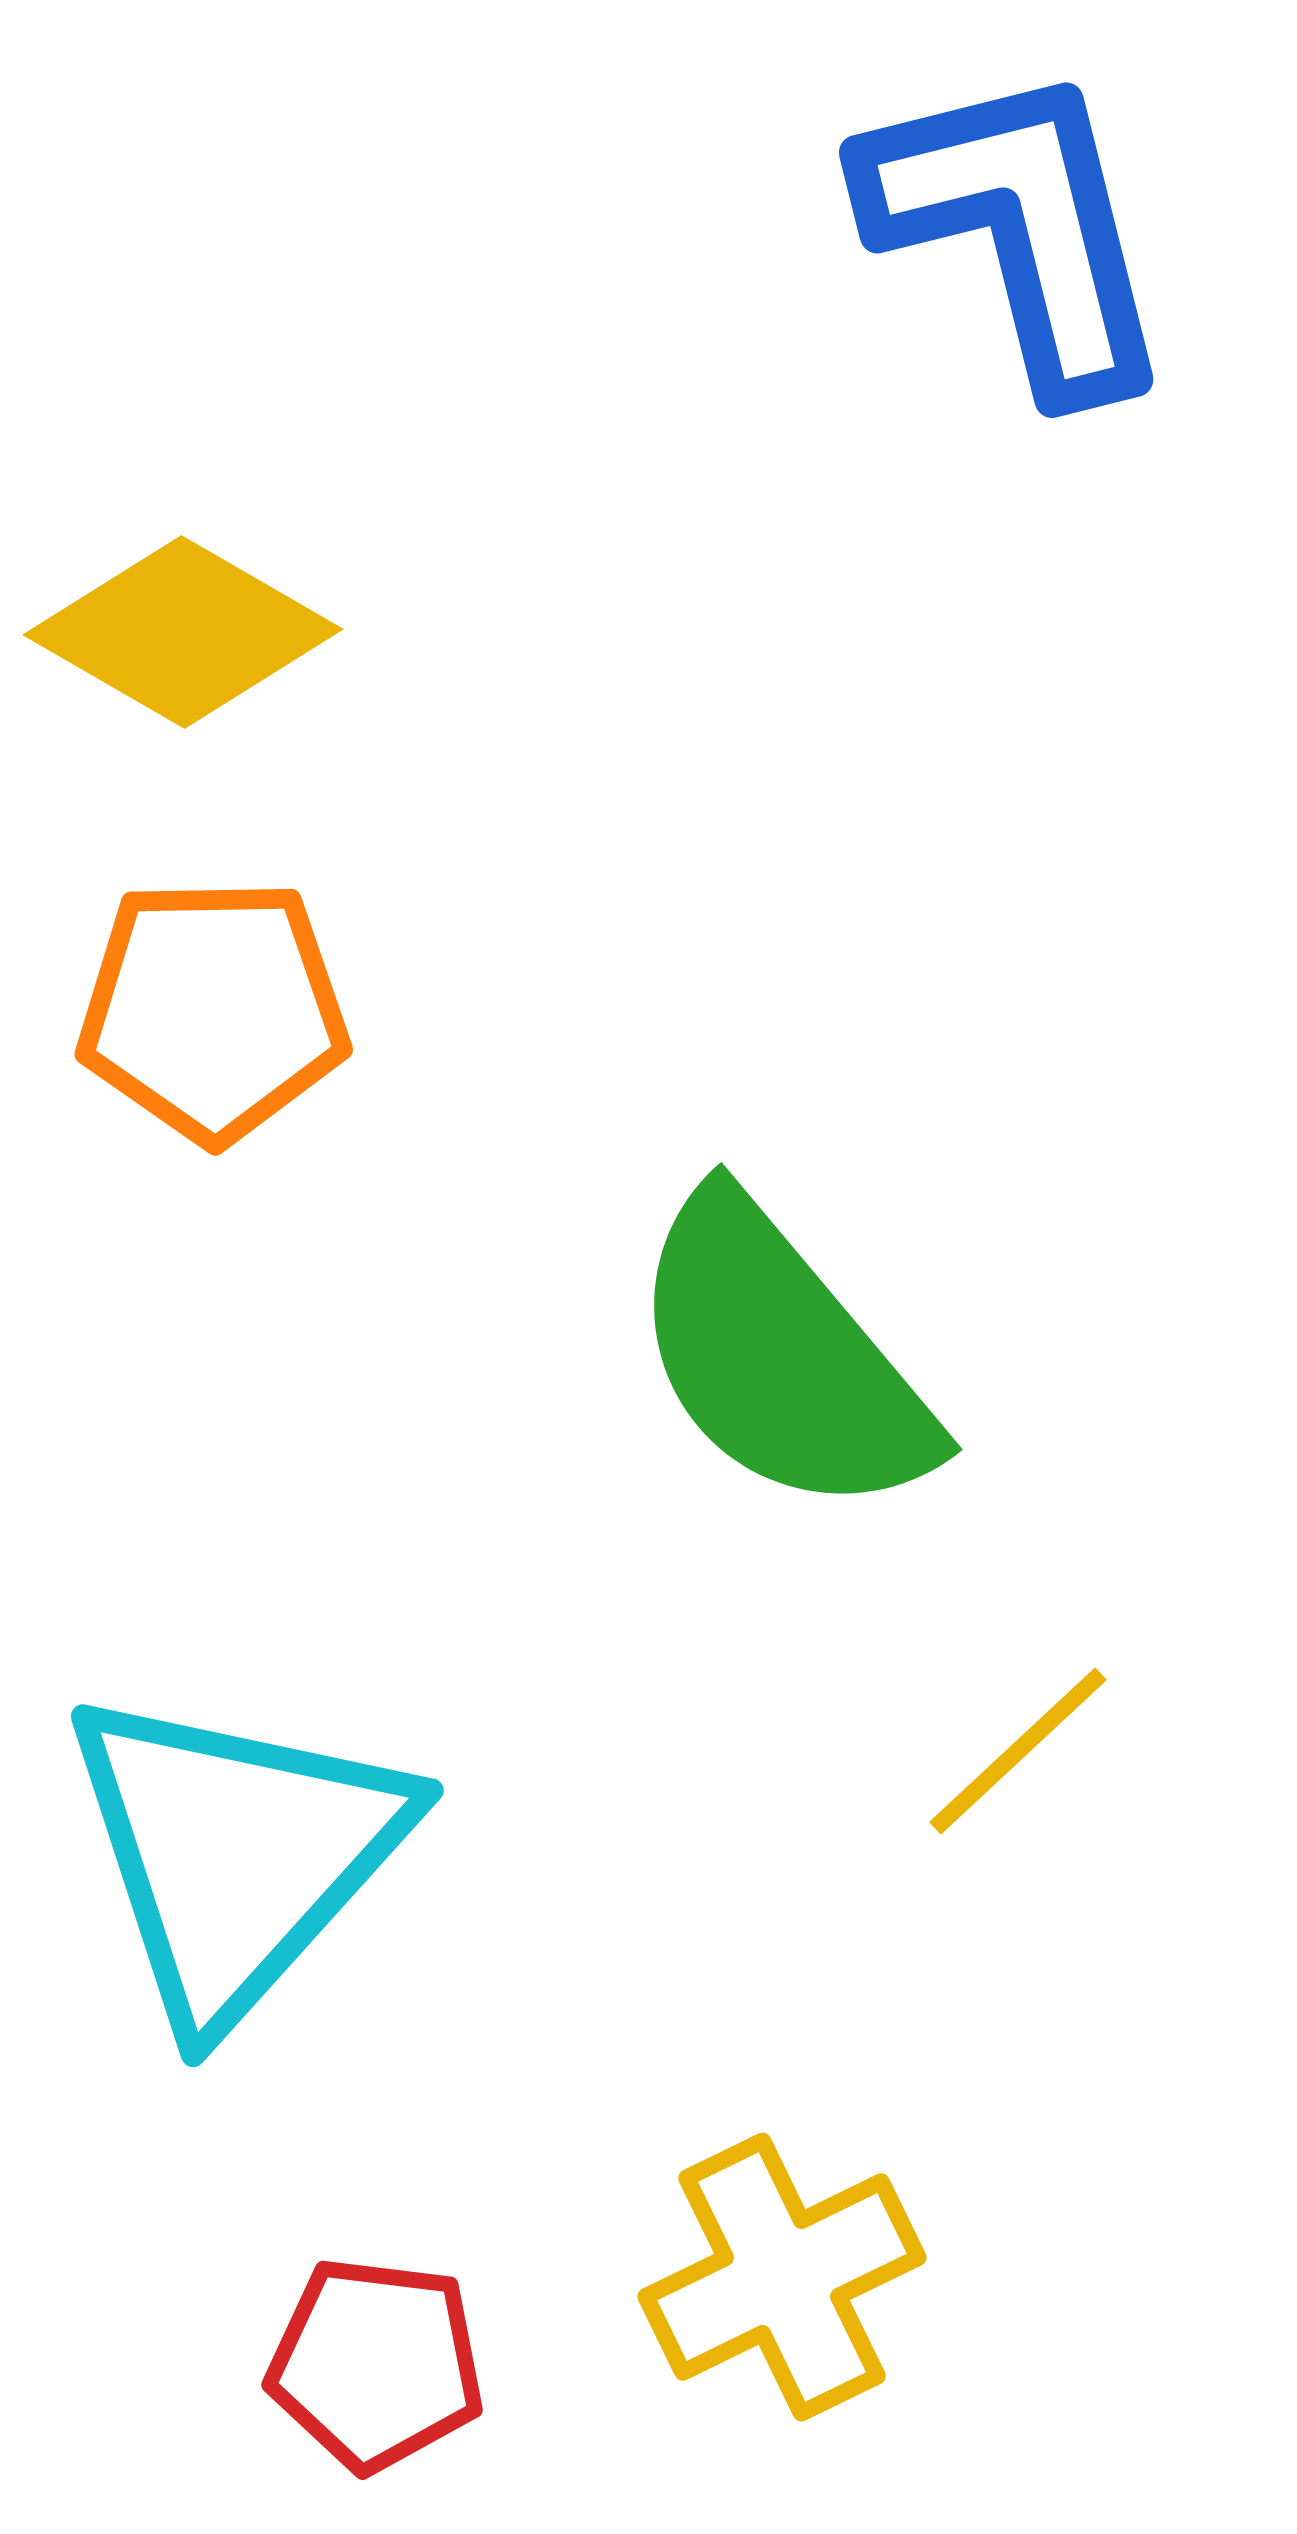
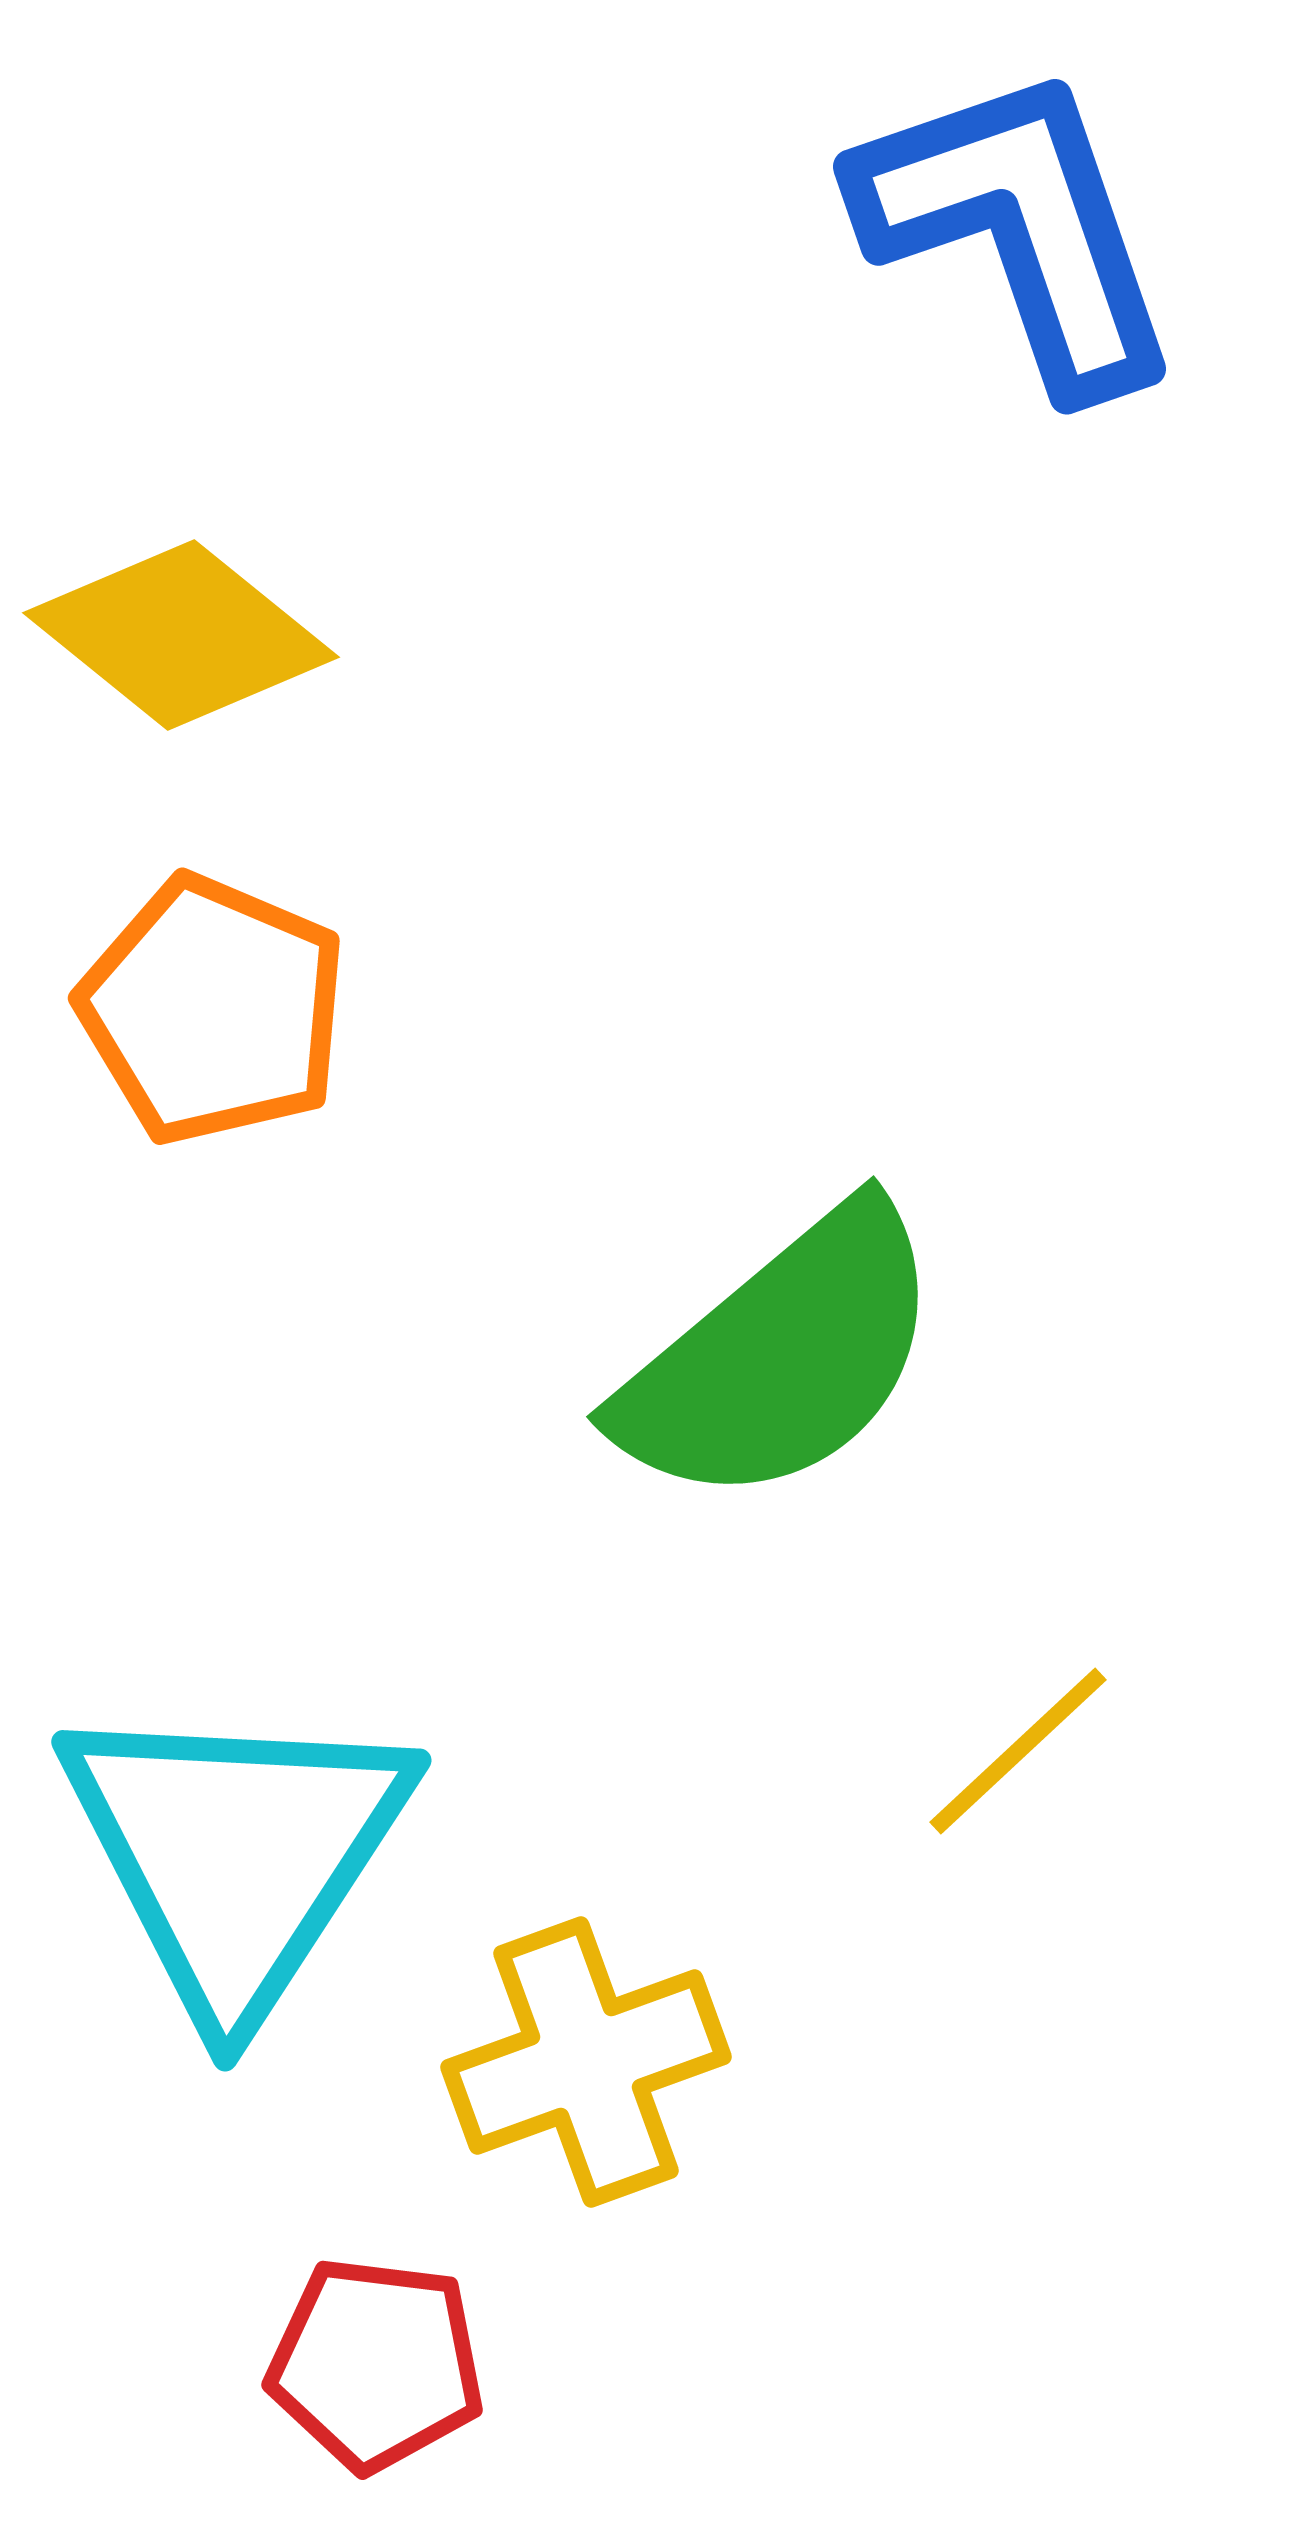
blue L-shape: rotated 5 degrees counterclockwise
yellow diamond: moved 2 px left, 3 px down; rotated 9 degrees clockwise
orange pentagon: rotated 24 degrees clockwise
green semicircle: rotated 90 degrees counterclockwise
cyan triangle: rotated 9 degrees counterclockwise
yellow cross: moved 196 px left, 215 px up; rotated 6 degrees clockwise
